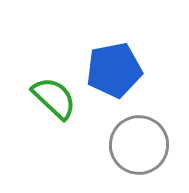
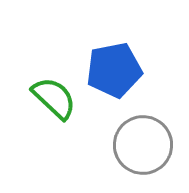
gray circle: moved 4 px right
